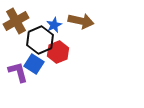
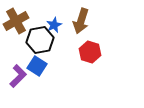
brown arrow: rotated 95 degrees clockwise
black hexagon: rotated 12 degrees clockwise
red hexagon: moved 32 px right; rotated 20 degrees counterclockwise
blue square: moved 3 px right, 2 px down
purple L-shape: moved 4 px down; rotated 60 degrees clockwise
